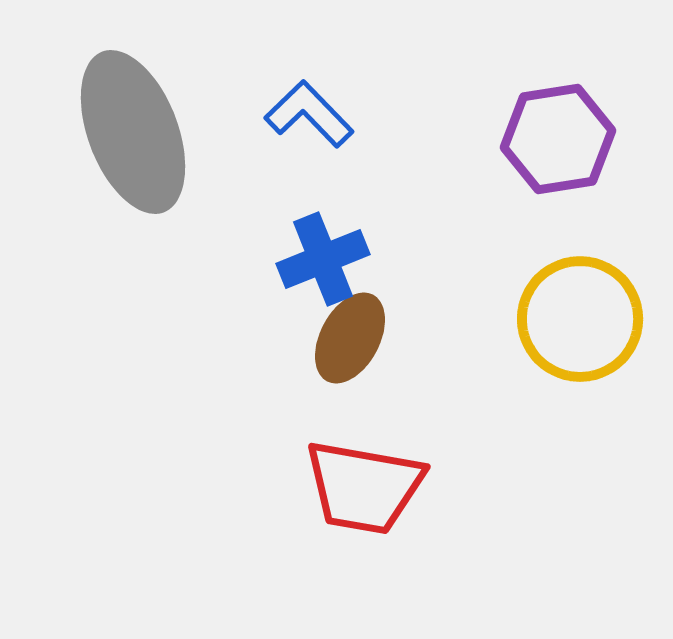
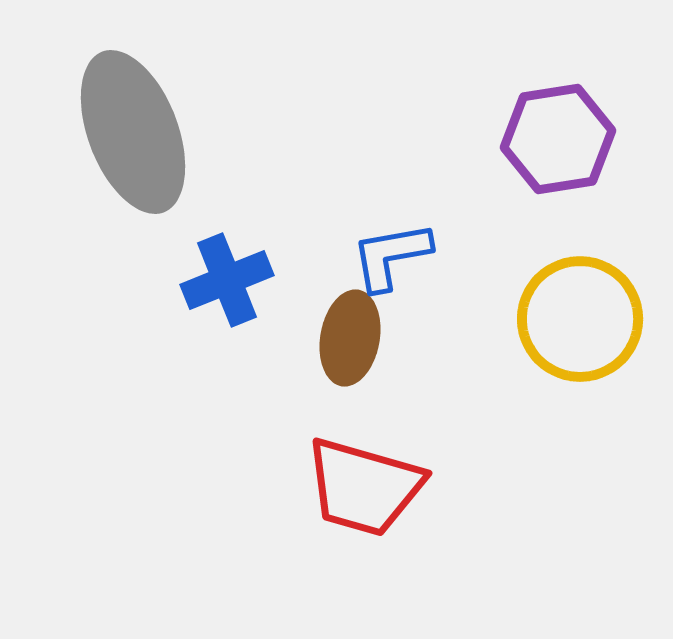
blue L-shape: moved 82 px right, 142 px down; rotated 56 degrees counterclockwise
blue cross: moved 96 px left, 21 px down
brown ellipse: rotated 18 degrees counterclockwise
red trapezoid: rotated 6 degrees clockwise
